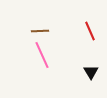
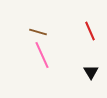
brown line: moved 2 px left, 1 px down; rotated 18 degrees clockwise
